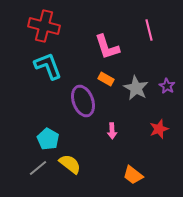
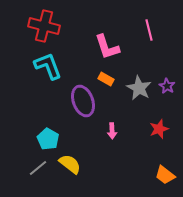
gray star: moved 3 px right
orange trapezoid: moved 32 px right
